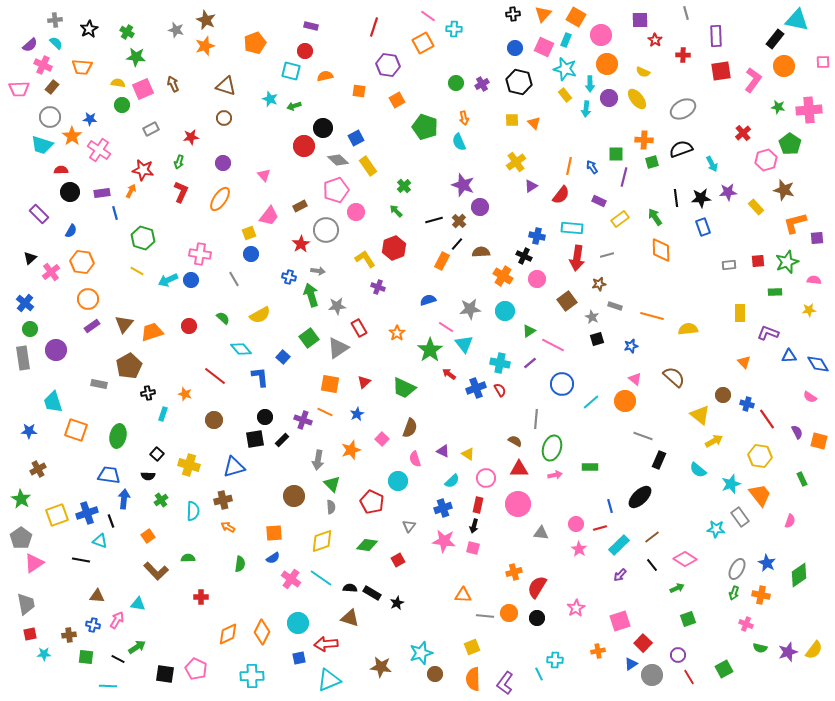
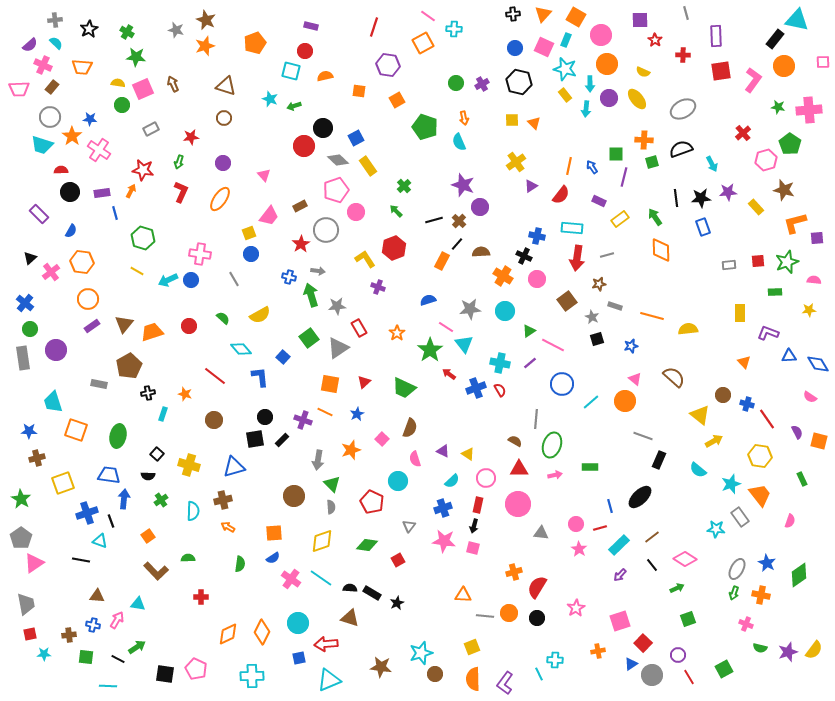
green ellipse at (552, 448): moved 3 px up
brown cross at (38, 469): moved 1 px left, 11 px up; rotated 14 degrees clockwise
yellow square at (57, 515): moved 6 px right, 32 px up
